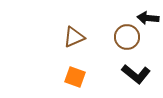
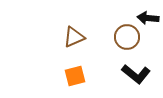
orange square: moved 1 px up; rotated 35 degrees counterclockwise
